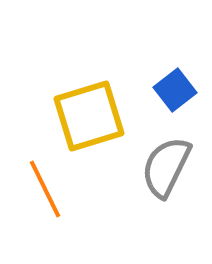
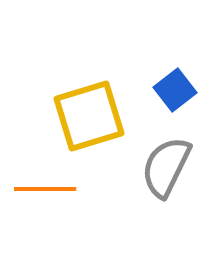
orange line: rotated 64 degrees counterclockwise
